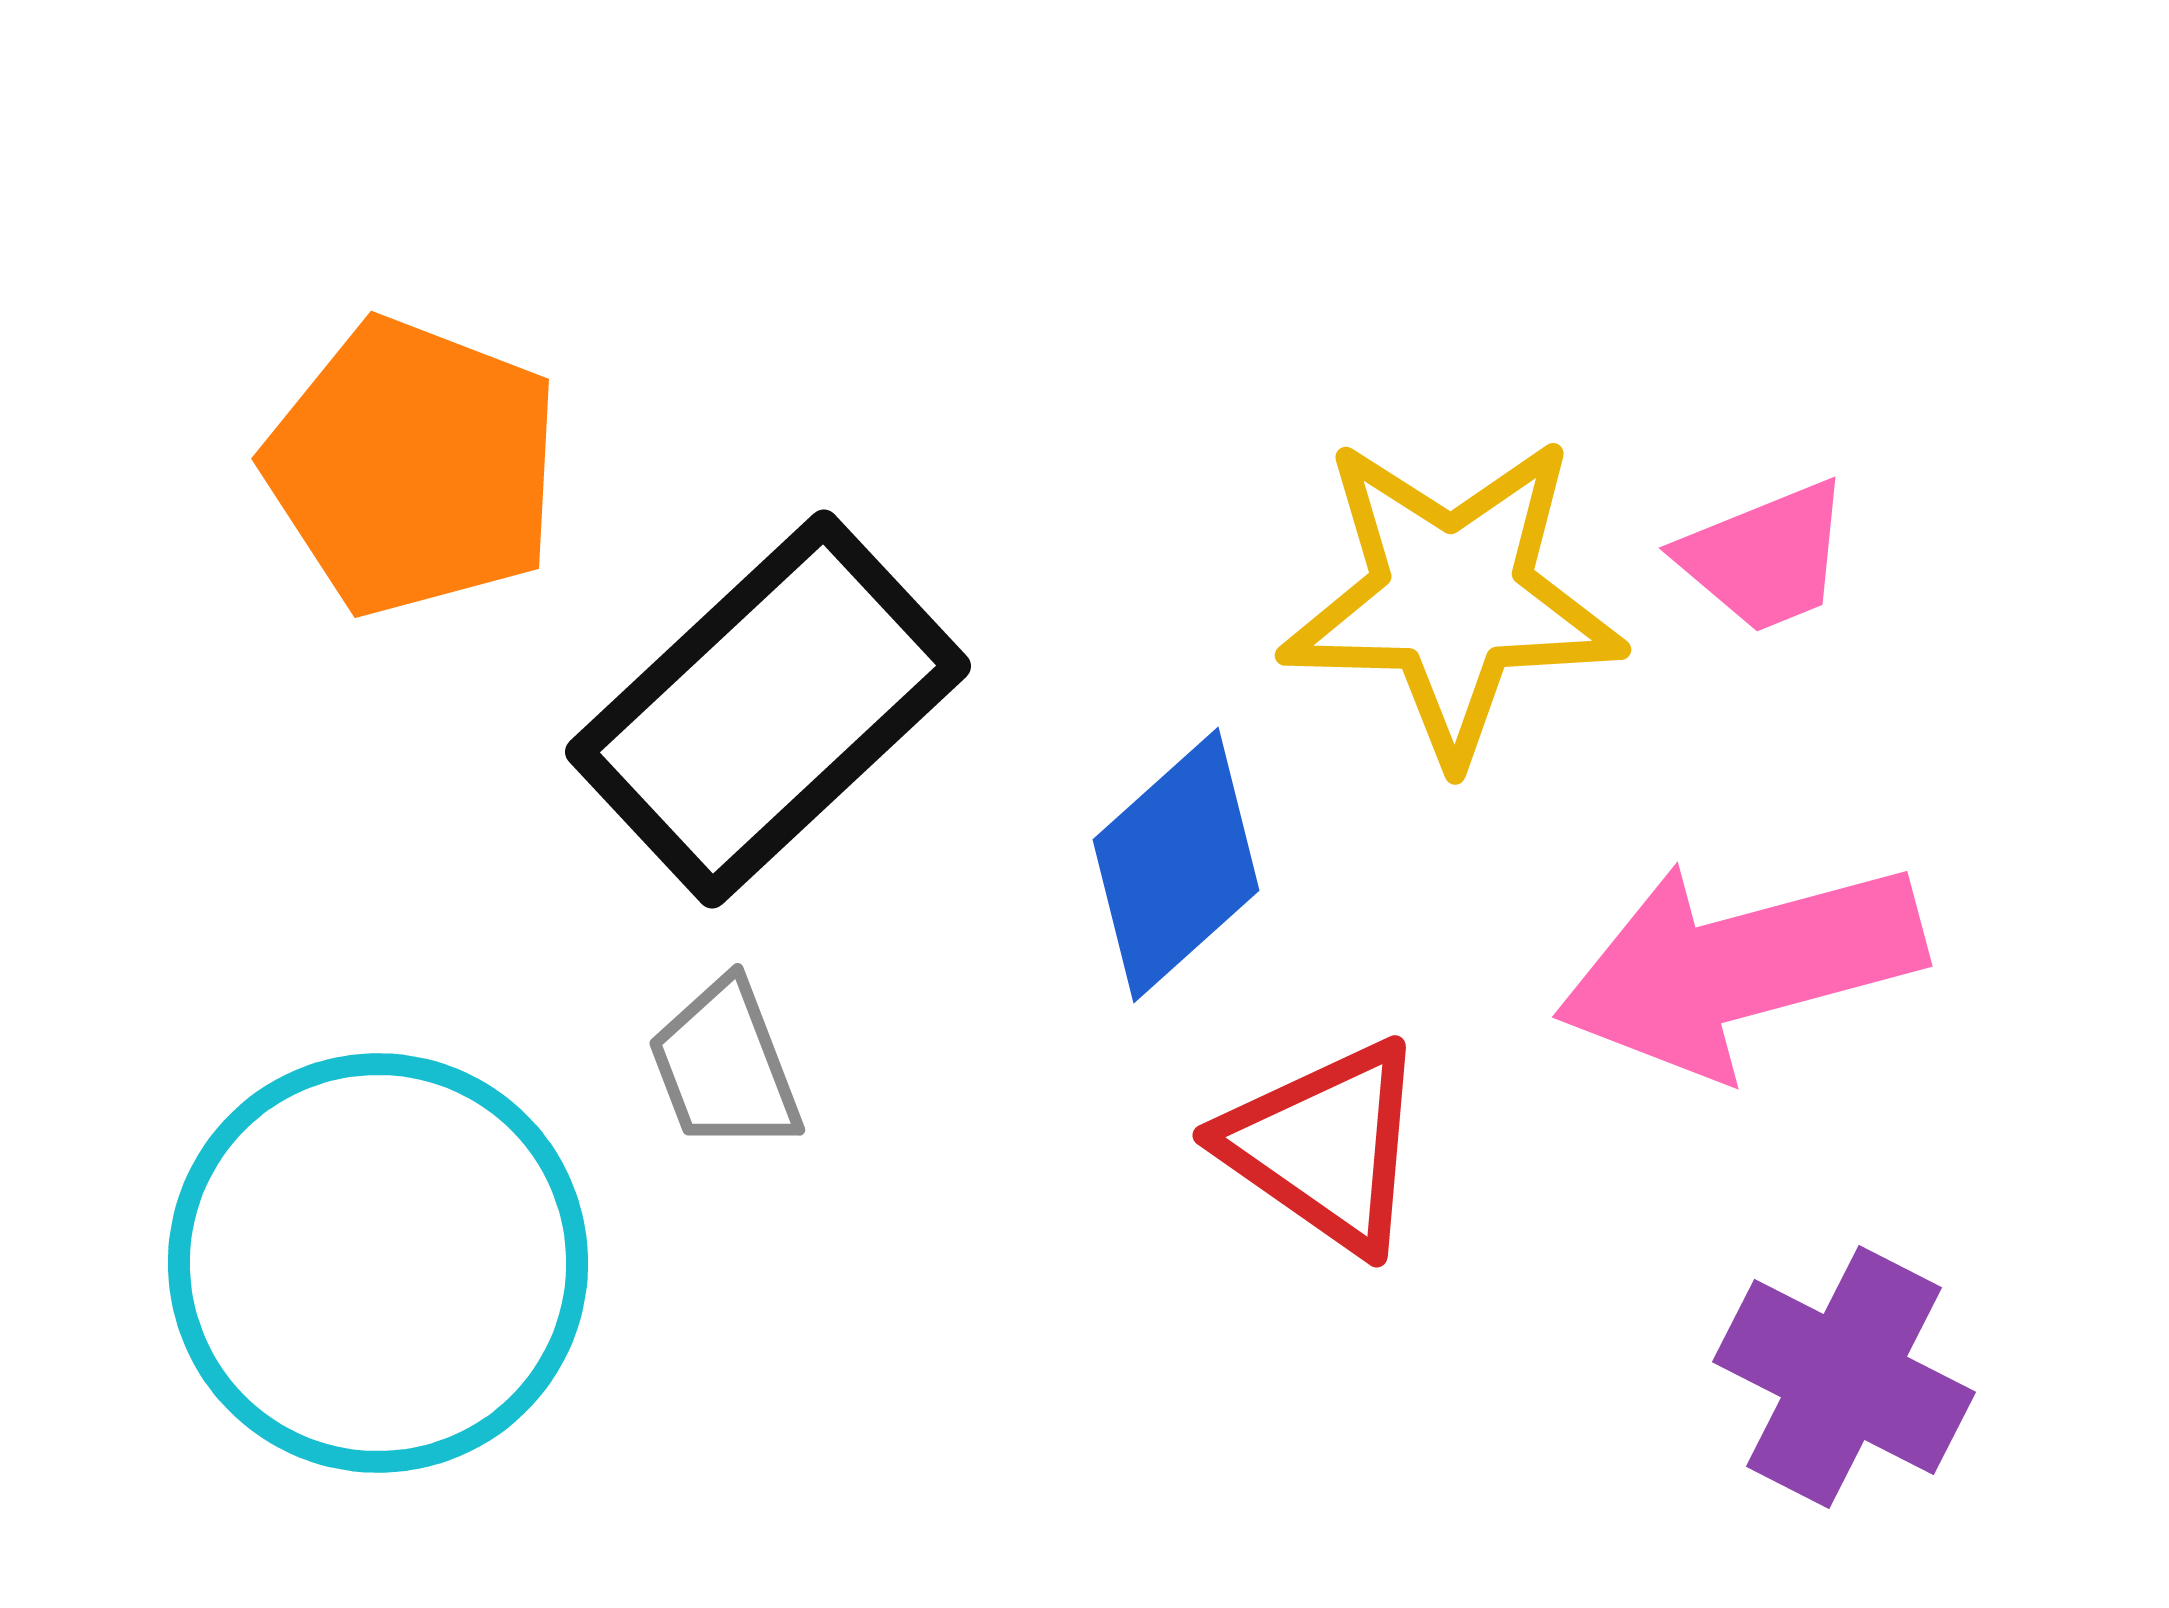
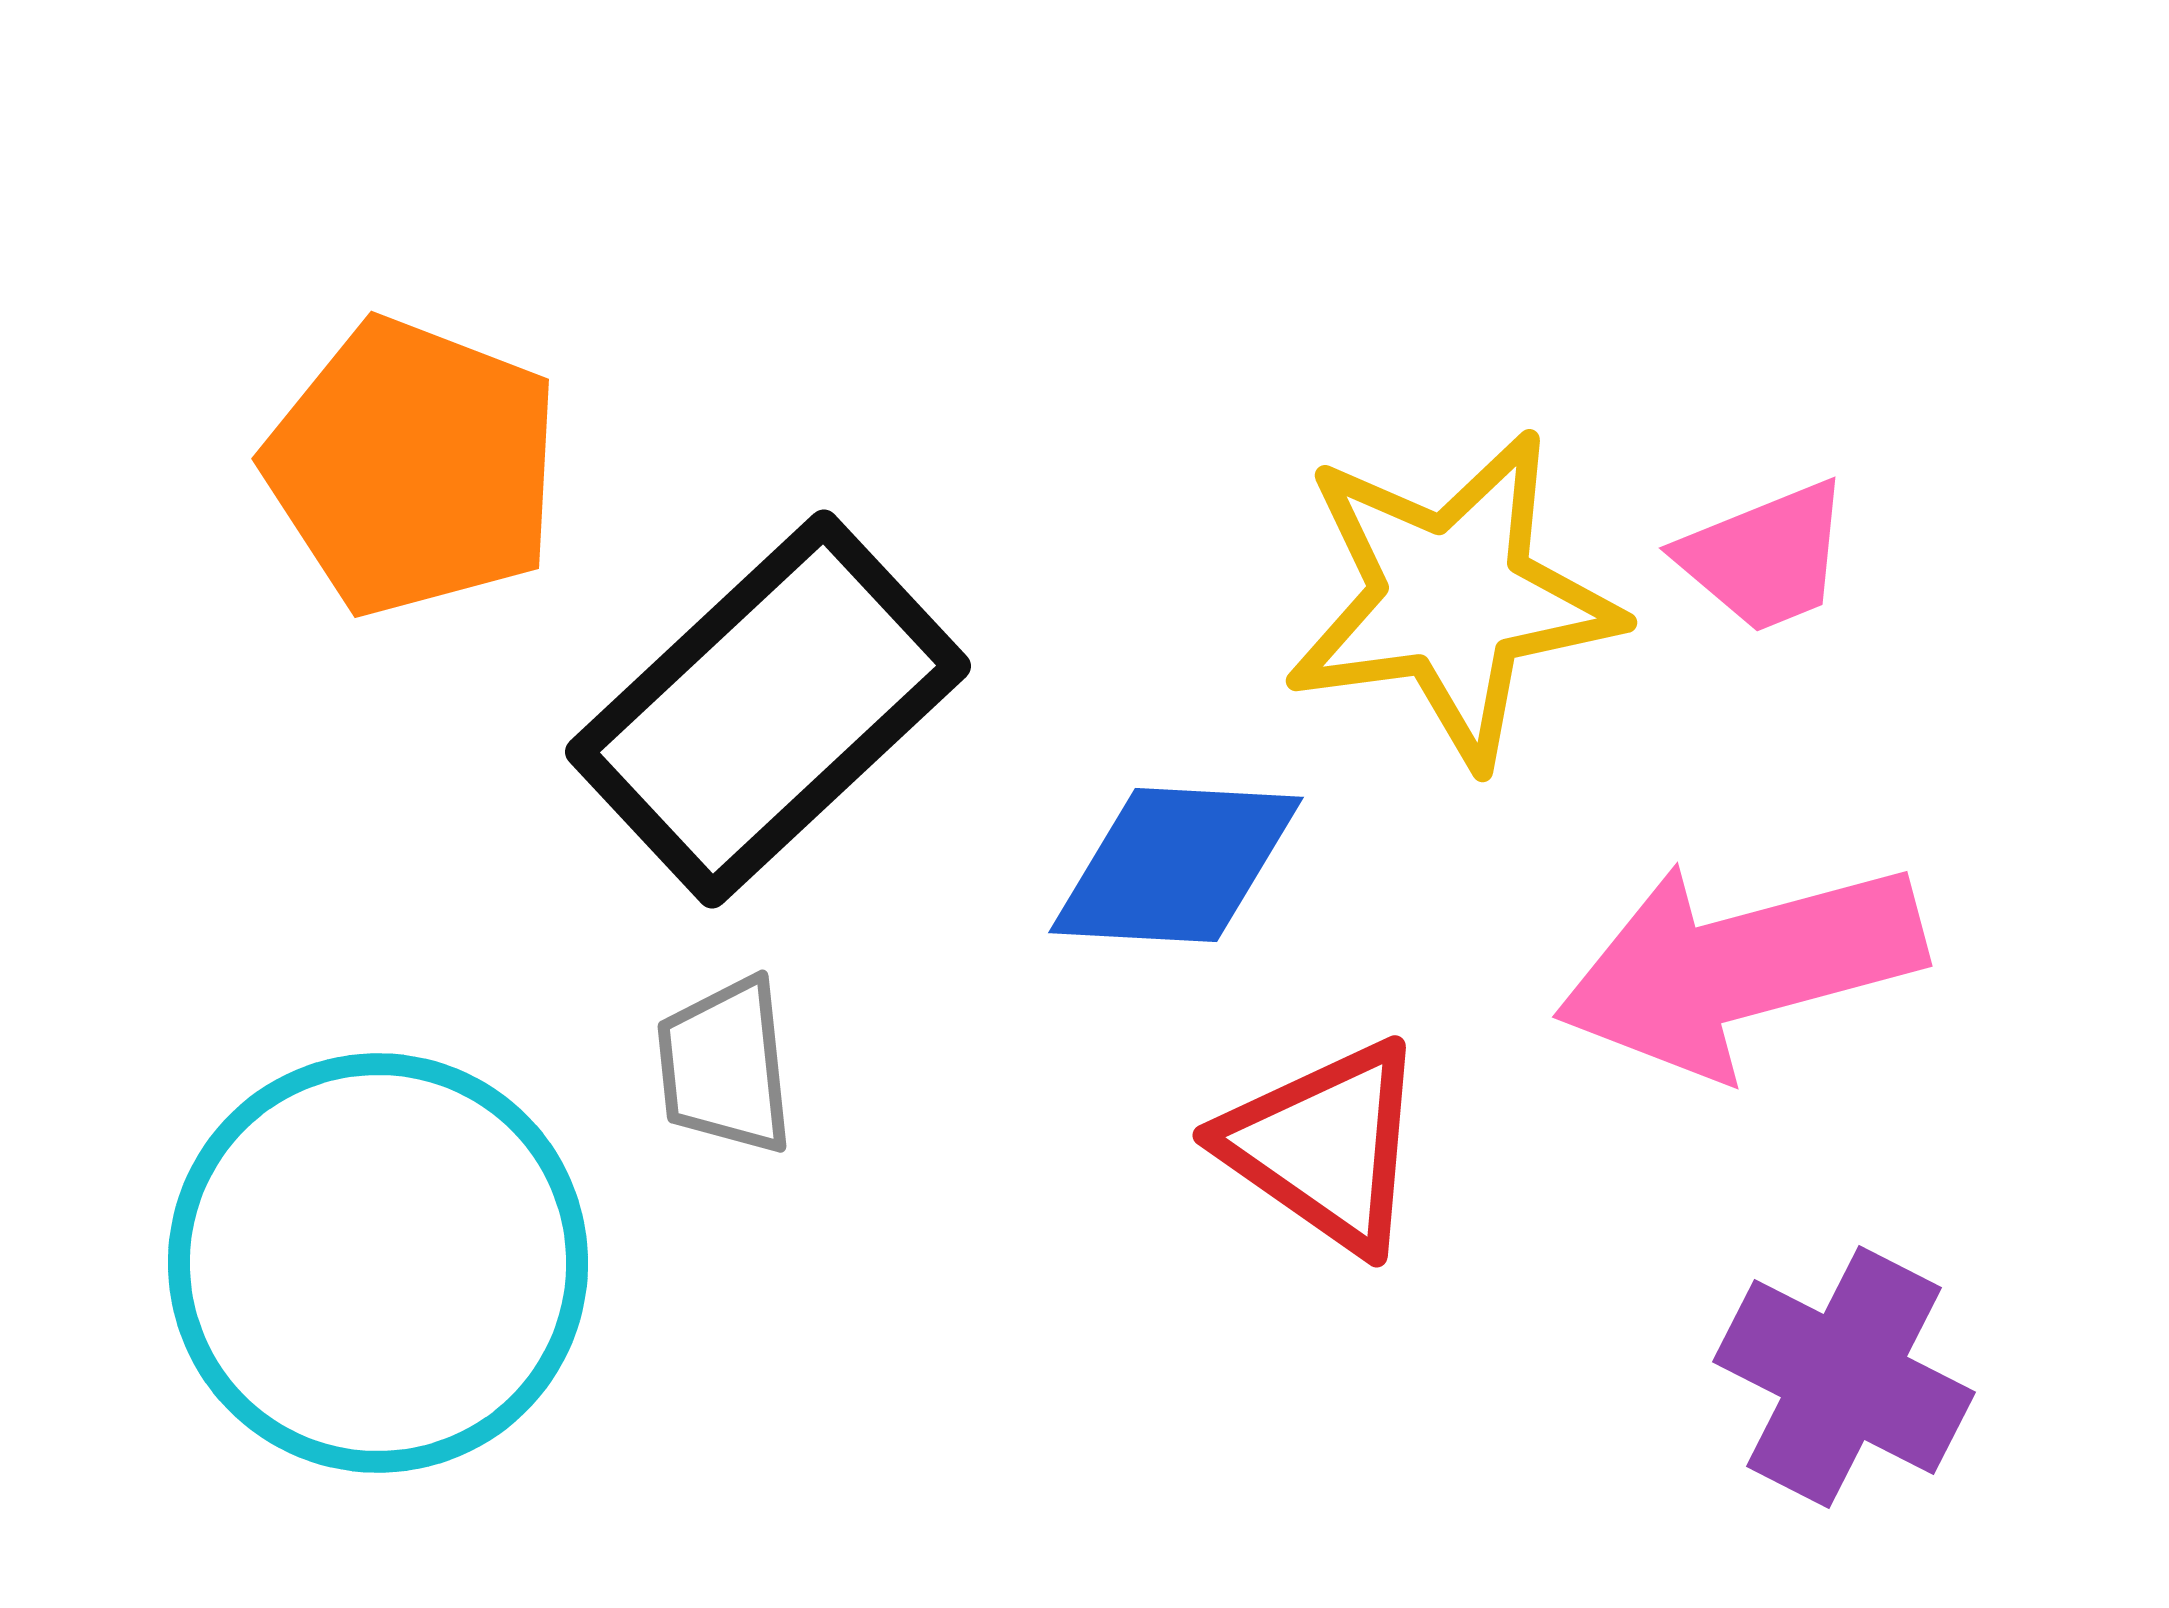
yellow star: rotated 9 degrees counterclockwise
blue diamond: rotated 45 degrees clockwise
gray trapezoid: rotated 15 degrees clockwise
